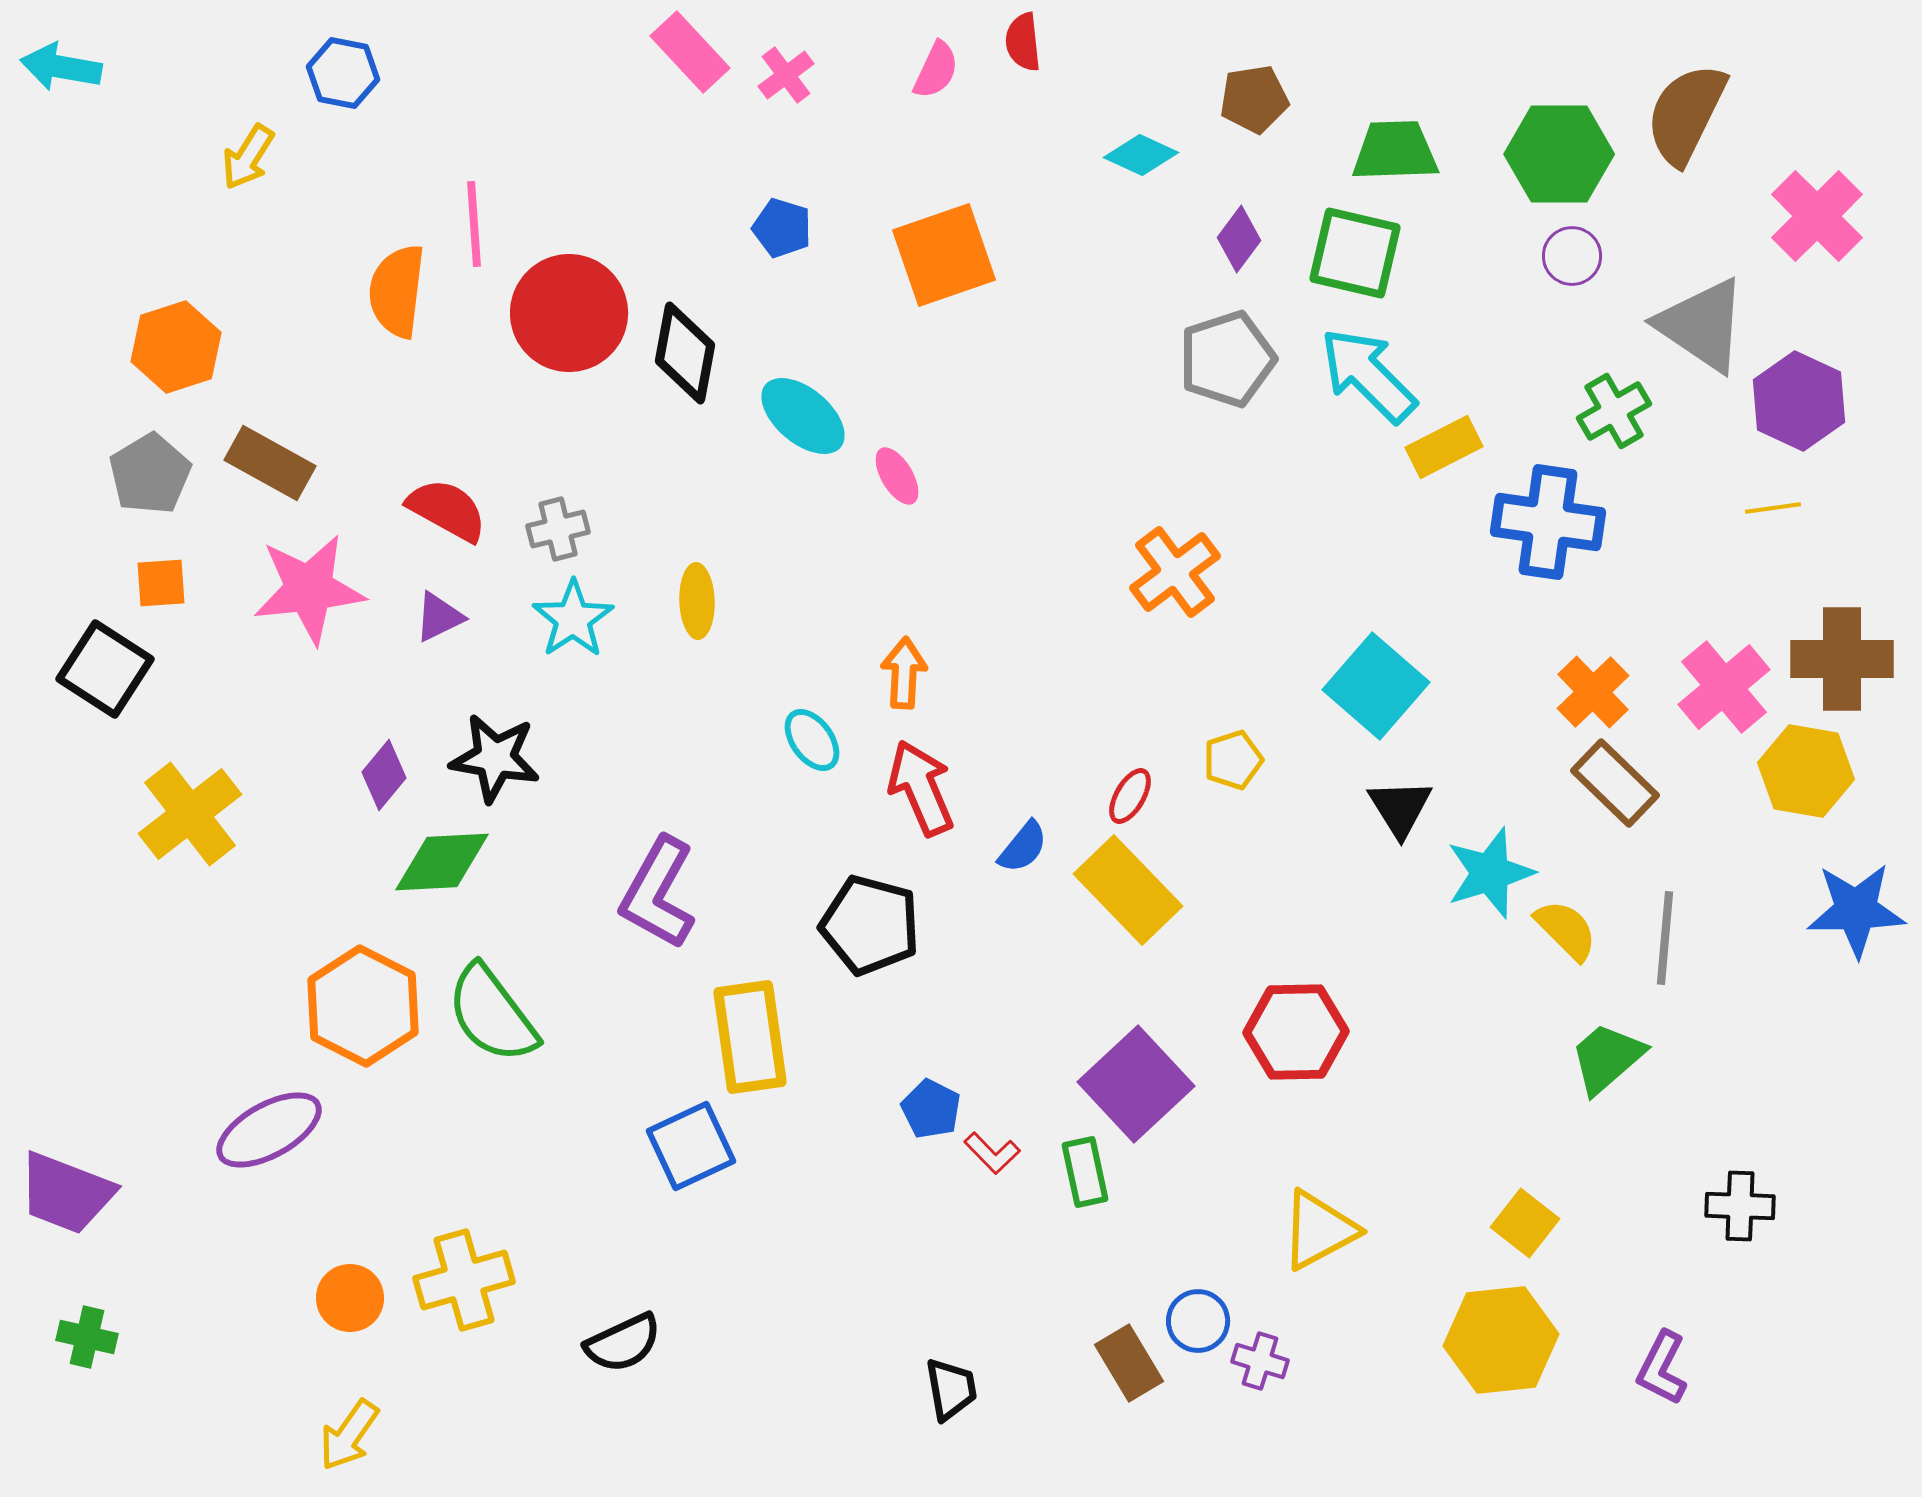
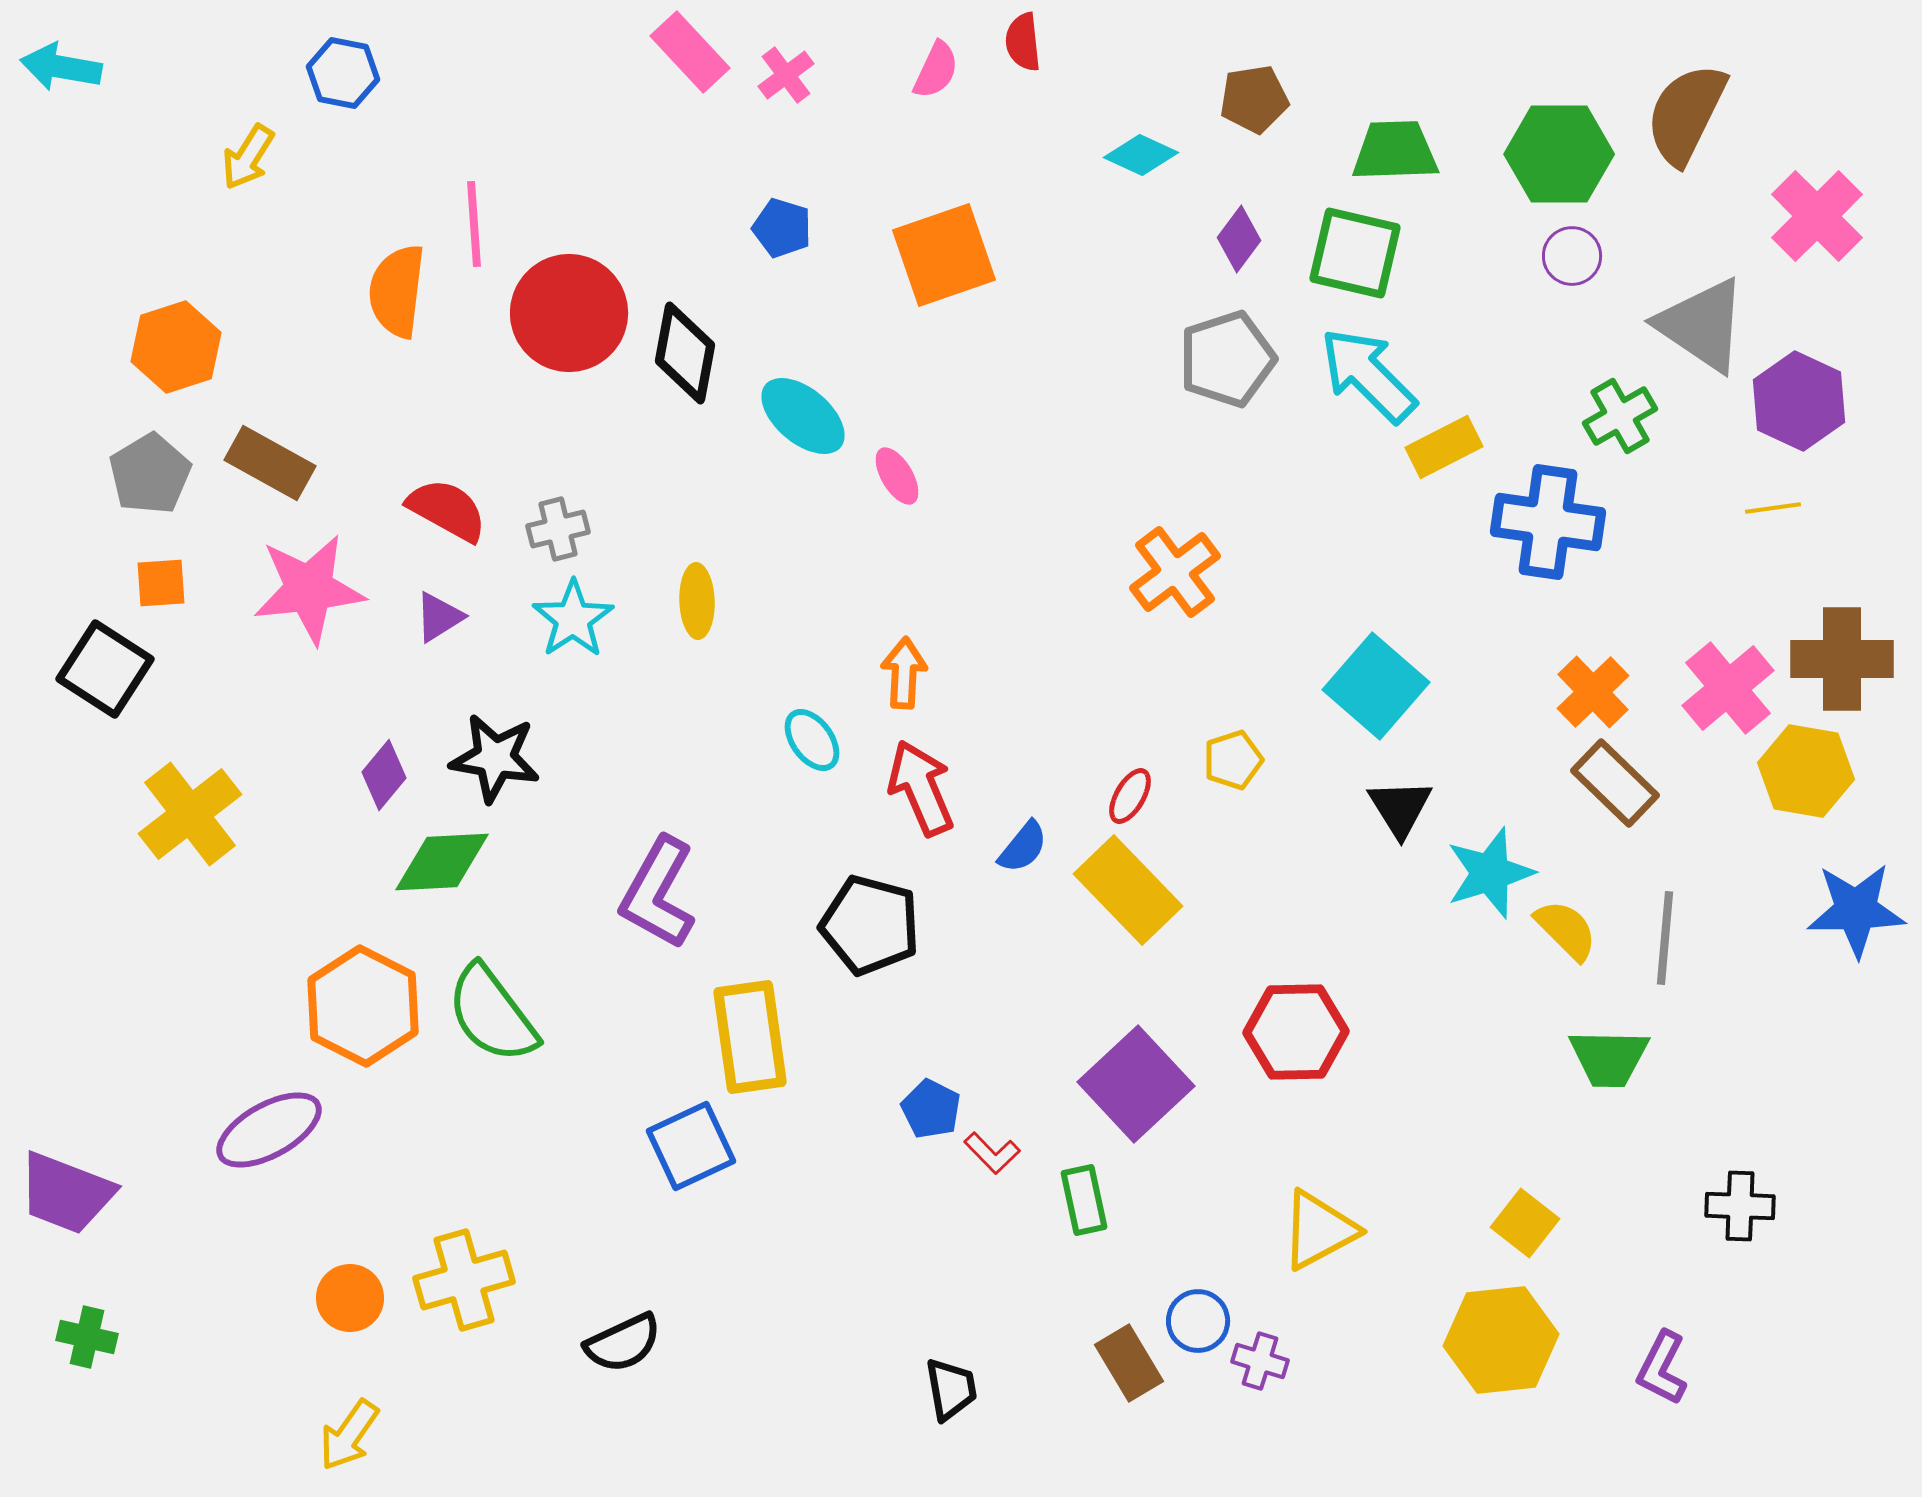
green cross at (1614, 411): moved 6 px right, 5 px down
purple triangle at (439, 617): rotated 6 degrees counterclockwise
pink cross at (1724, 687): moved 4 px right, 1 px down
green trapezoid at (1607, 1058): moved 2 px right; rotated 138 degrees counterclockwise
green rectangle at (1085, 1172): moved 1 px left, 28 px down
